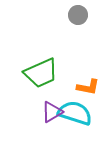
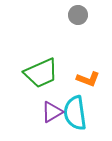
orange L-shape: moved 8 px up; rotated 10 degrees clockwise
cyan semicircle: rotated 116 degrees counterclockwise
